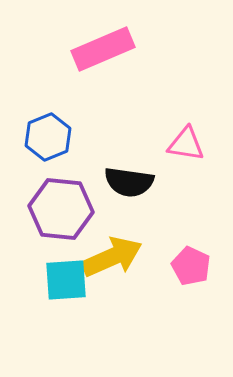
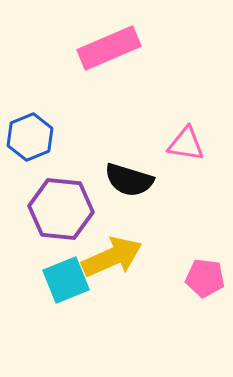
pink rectangle: moved 6 px right, 1 px up
blue hexagon: moved 18 px left
black semicircle: moved 2 px up; rotated 9 degrees clockwise
pink pentagon: moved 14 px right, 12 px down; rotated 18 degrees counterclockwise
cyan square: rotated 18 degrees counterclockwise
